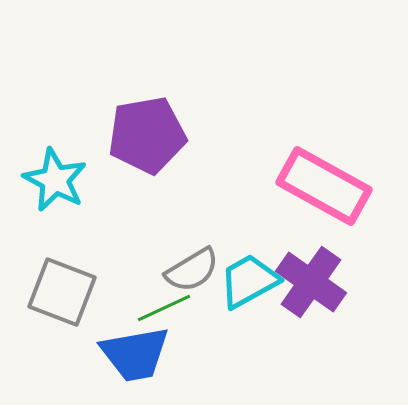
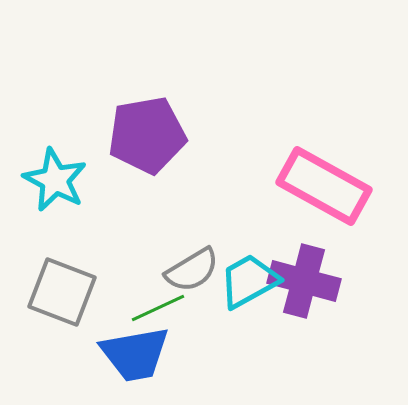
purple cross: moved 7 px left, 1 px up; rotated 20 degrees counterclockwise
green line: moved 6 px left
